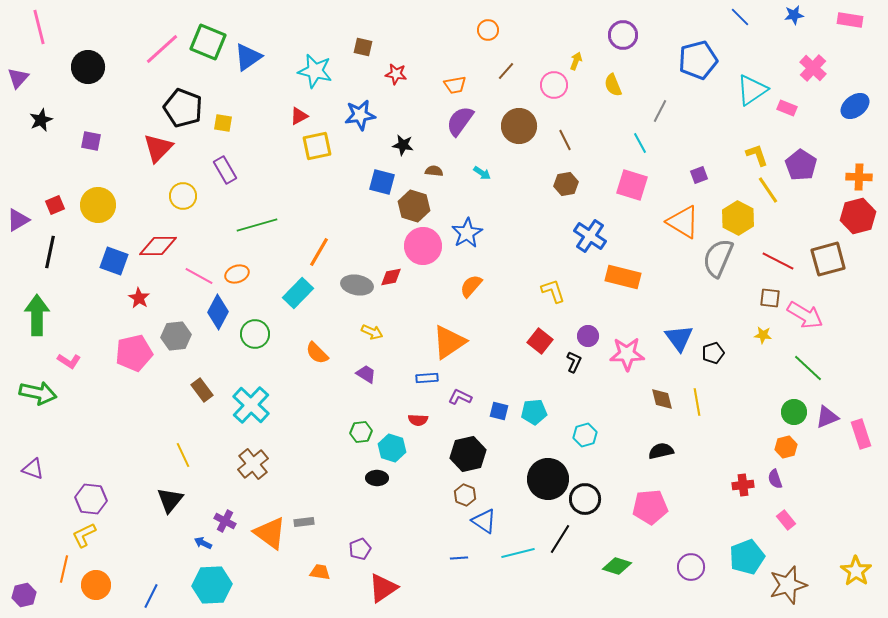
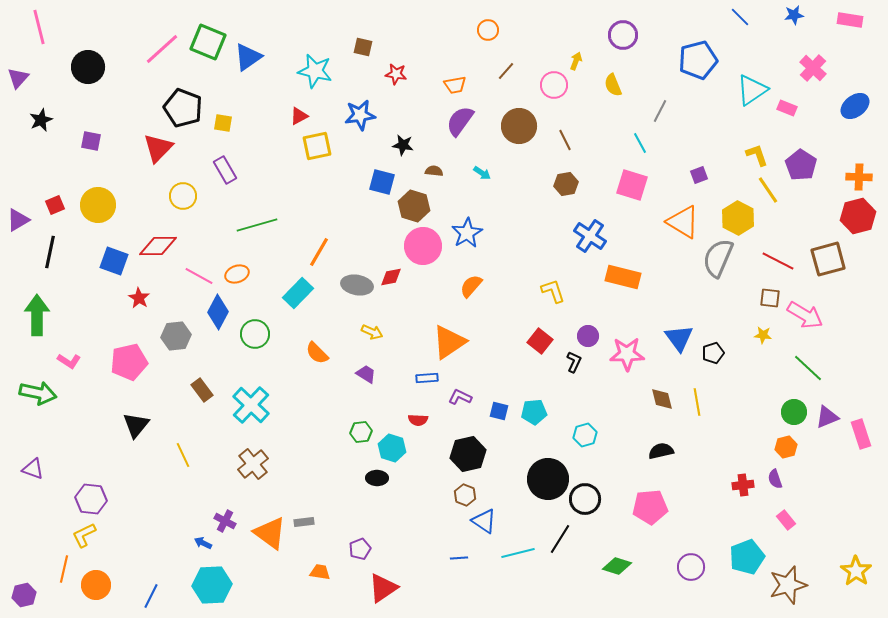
pink pentagon at (134, 353): moved 5 px left, 9 px down
black triangle at (170, 500): moved 34 px left, 75 px up
